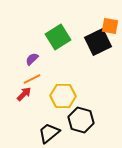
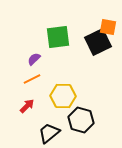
orange square: moved 2 px left, 1 px down
green square: rotated 25 degrees clockwise
purple semicircle: moved 2 px right
red arrow: moved 3 px right, 12 px down
